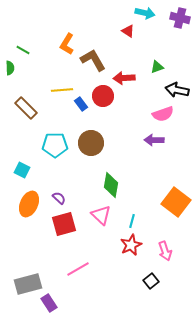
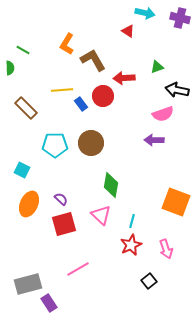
purple semicircle: moved 2 px right, 1 px down
orange square: rotated 16 degrees counterclockwise
pink arrow: moved 1 px right, 2 px up
black square: moved 2 px left
